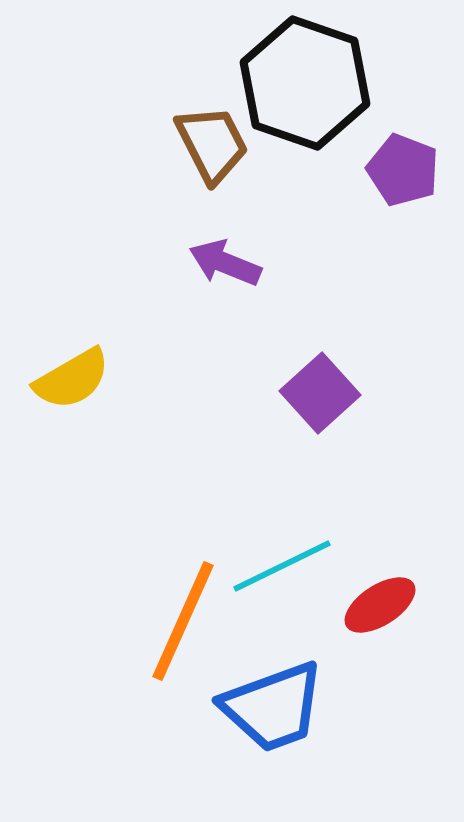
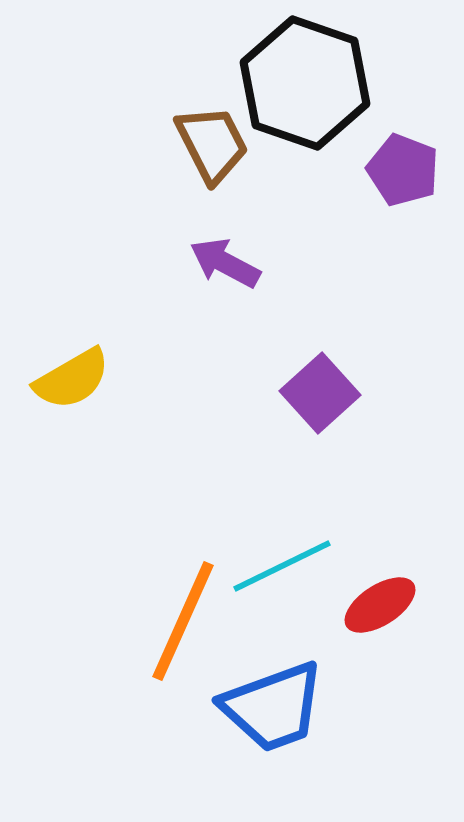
purple arrow: rotated 6 degrees clockwise
